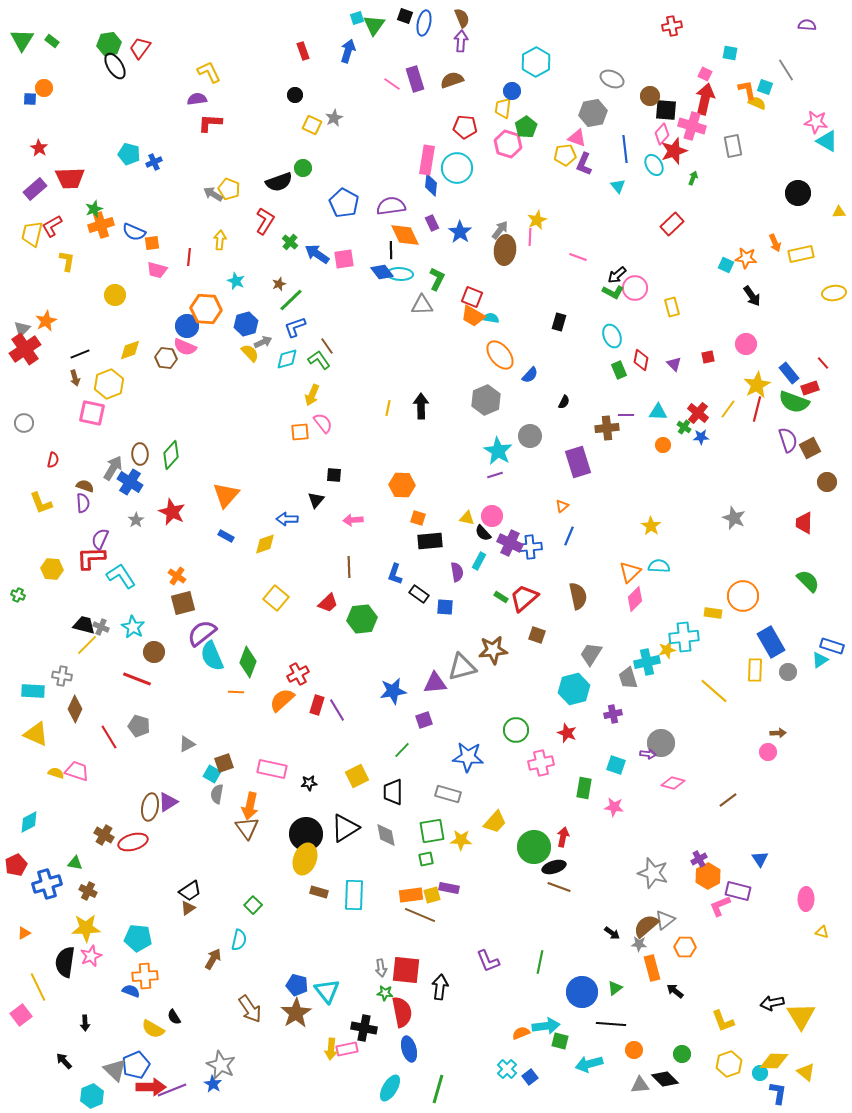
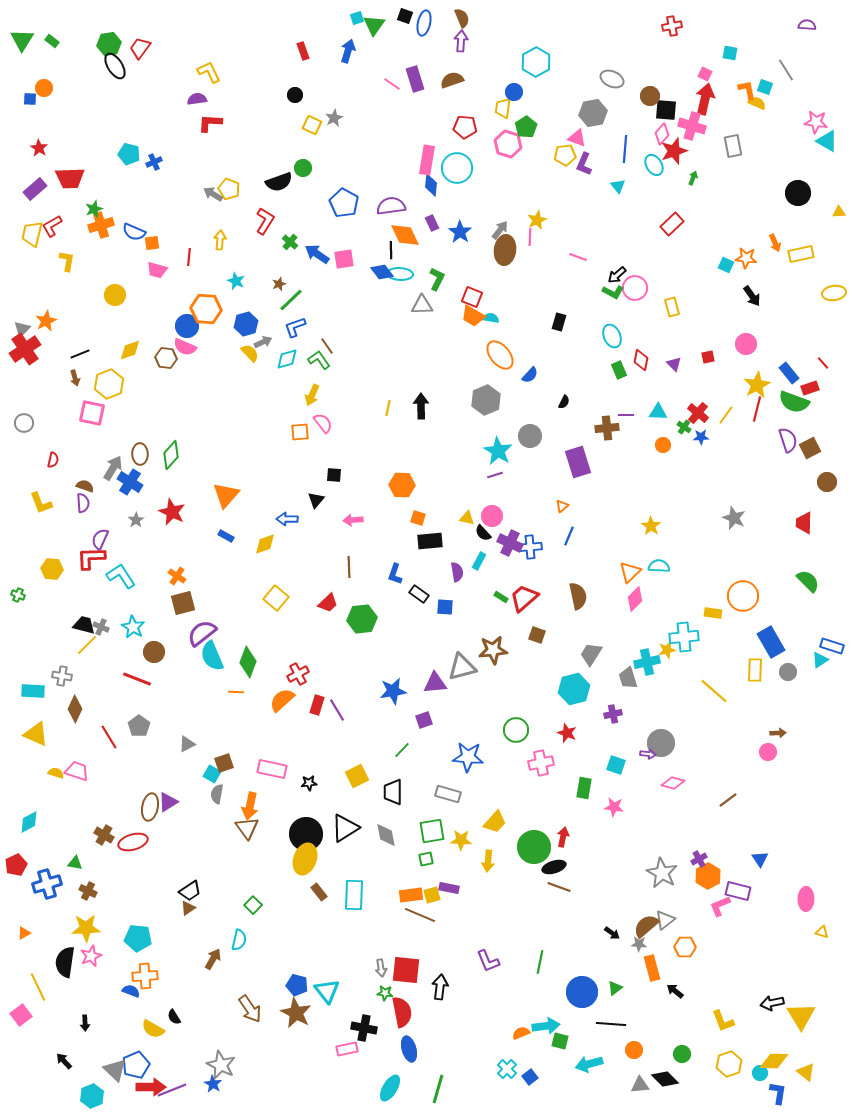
blue circle at (512, 91): moved 2 px right, 1 px down
blue line at (625, 149): rotated 12 degrees clockwise
yellow line at (728, 409): moved 2 px left, 6 px down
gray pentagon at (139, 726): rotated 20 degrees clockwise
gray star at (653, 873): moved 9 px right; rotated 12 degrees clockwise
brown rectangle at (319, 892): rotated 36 degrees clockwise
brown star at (296, 1013): rotated 12 degrees counterclockwise
yellow arrow at (331, 1049): moved 157 px right, 188 px up
